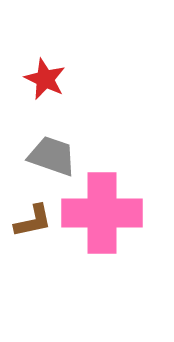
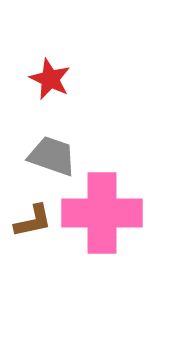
red star: moved 5 px right
